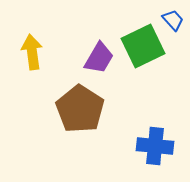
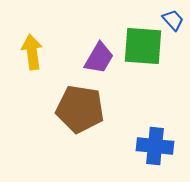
green square: rotated 30 degrees clockwise
brown pentagon: rotated 24 degrees counterclockwise
